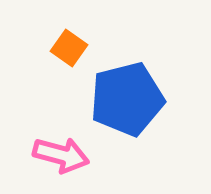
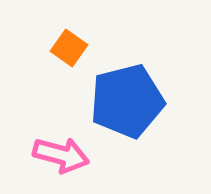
blue pentagon: moved 2 px down
